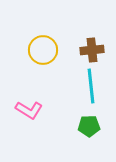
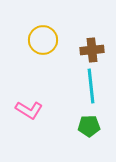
yellow circle: moved 10 px up
